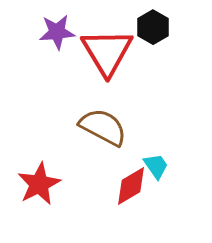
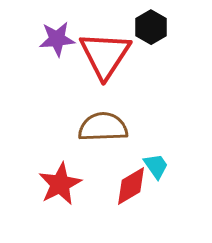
black hexagon: moved 2 px left
purple star: moved 7 px down
red triangle: moved 2 px left, 3 px down; rotated 4 degrees clockwise
brown semicircle: rotated 30 degrees counterclockwise
red star: moved 21 px right
